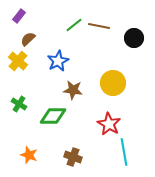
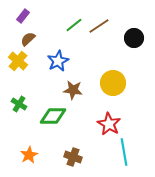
purple rectangle: moved 4 px right
brown line: rotated 45 degrees counterclockwise
orange star: rotated 24 degrees clockwise
